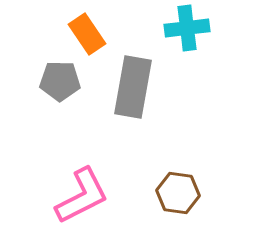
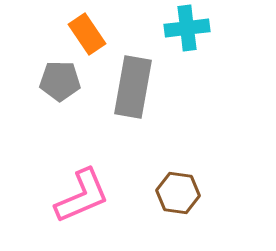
pink L-shape: rotated 4 degrees clockwise
